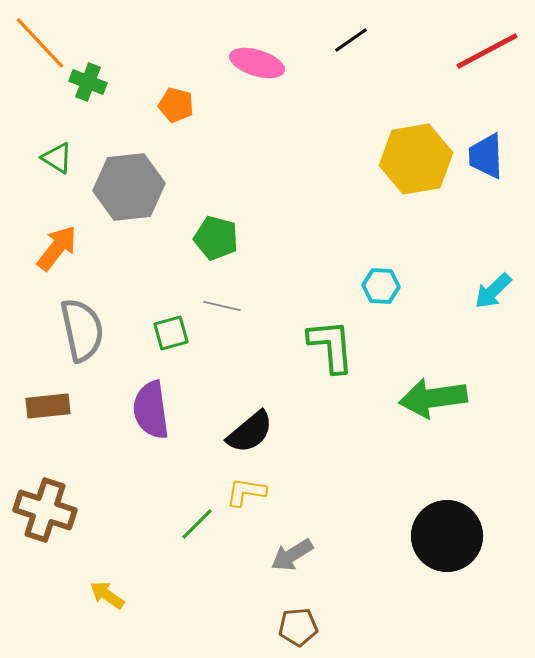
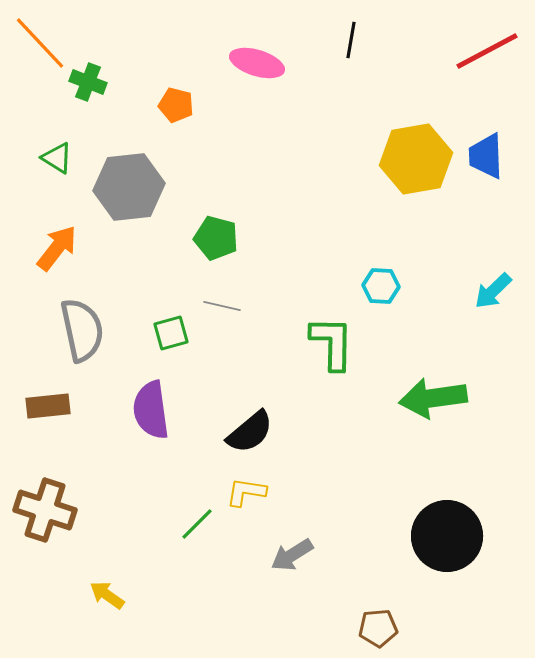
black line: rotated 45 degrees counterclockwise
green L-shape: moved 1 px right, 3 px up; rotated 6 degrees clockwise
brown pentagon: moved 80 px right, 1 px down
